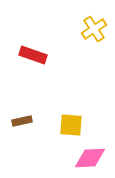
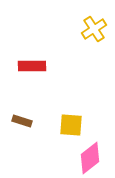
red rectangle: moved 1 px left, 11 px down; rotated 20 degrees counterclockwise
brown rectangle: rotated 30 degrees clockwise
pink diamond: rotated 36 degrees counterclockwise
